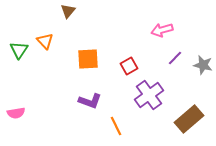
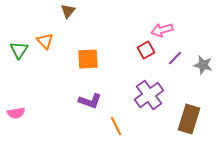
red square: moved 17 px right, 16 px up
brown rectangle: rotated 32 degrees counterclockwise
